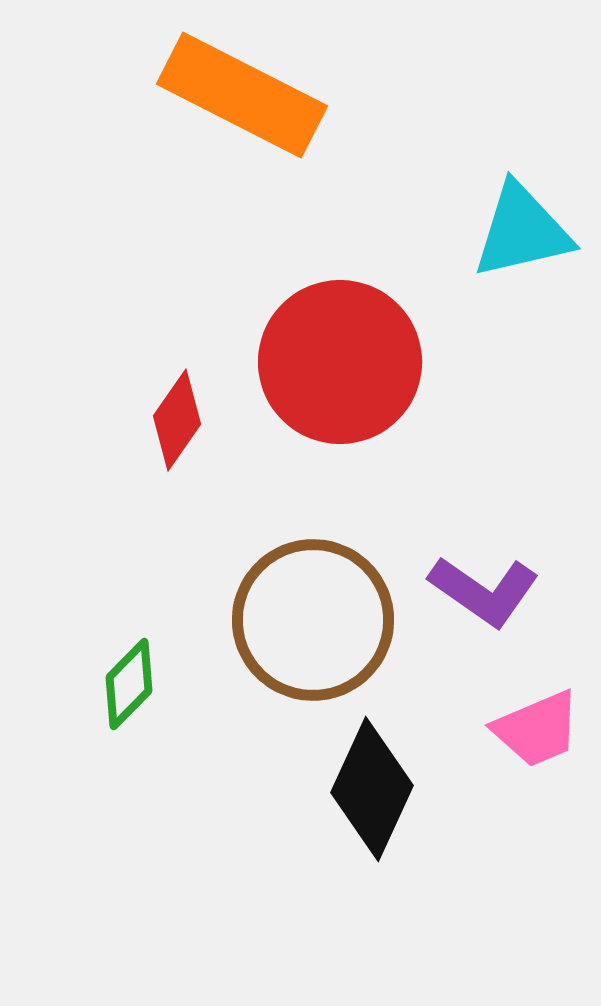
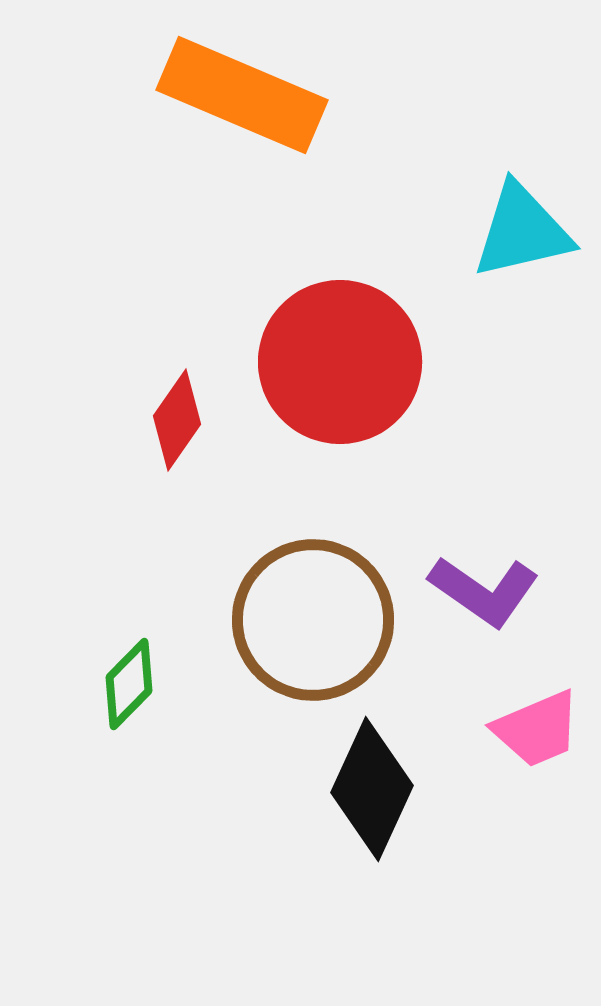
orange rectangle: rotated 4 degrees counterclockwise
